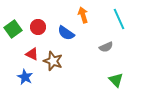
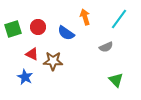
orange arrow: moved 2 px right, 2 px down
cyan line: rotated 60 degrees clockwise
green square: rotated 18 degrees clockwise
brown star: rotated 18 degrees counterclockwise
